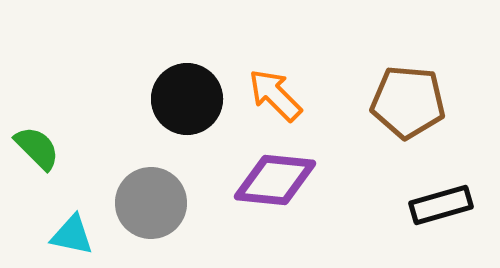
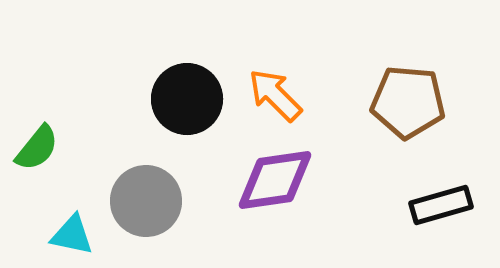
green semicircle: rotated 84 degrees clockwise
purple diamond: rotated 14 degrees counterclockwise
gray circle: moved 5 px left, 2 px up
